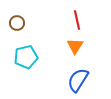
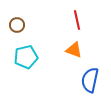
brown circle: moved 2 px down
orange triangle: moved 1 px left, 4 px down; rotated 42 degrees counterclockwise
blue semicircle: moved 12 px right; rotated 20 degrees counterclockwise
